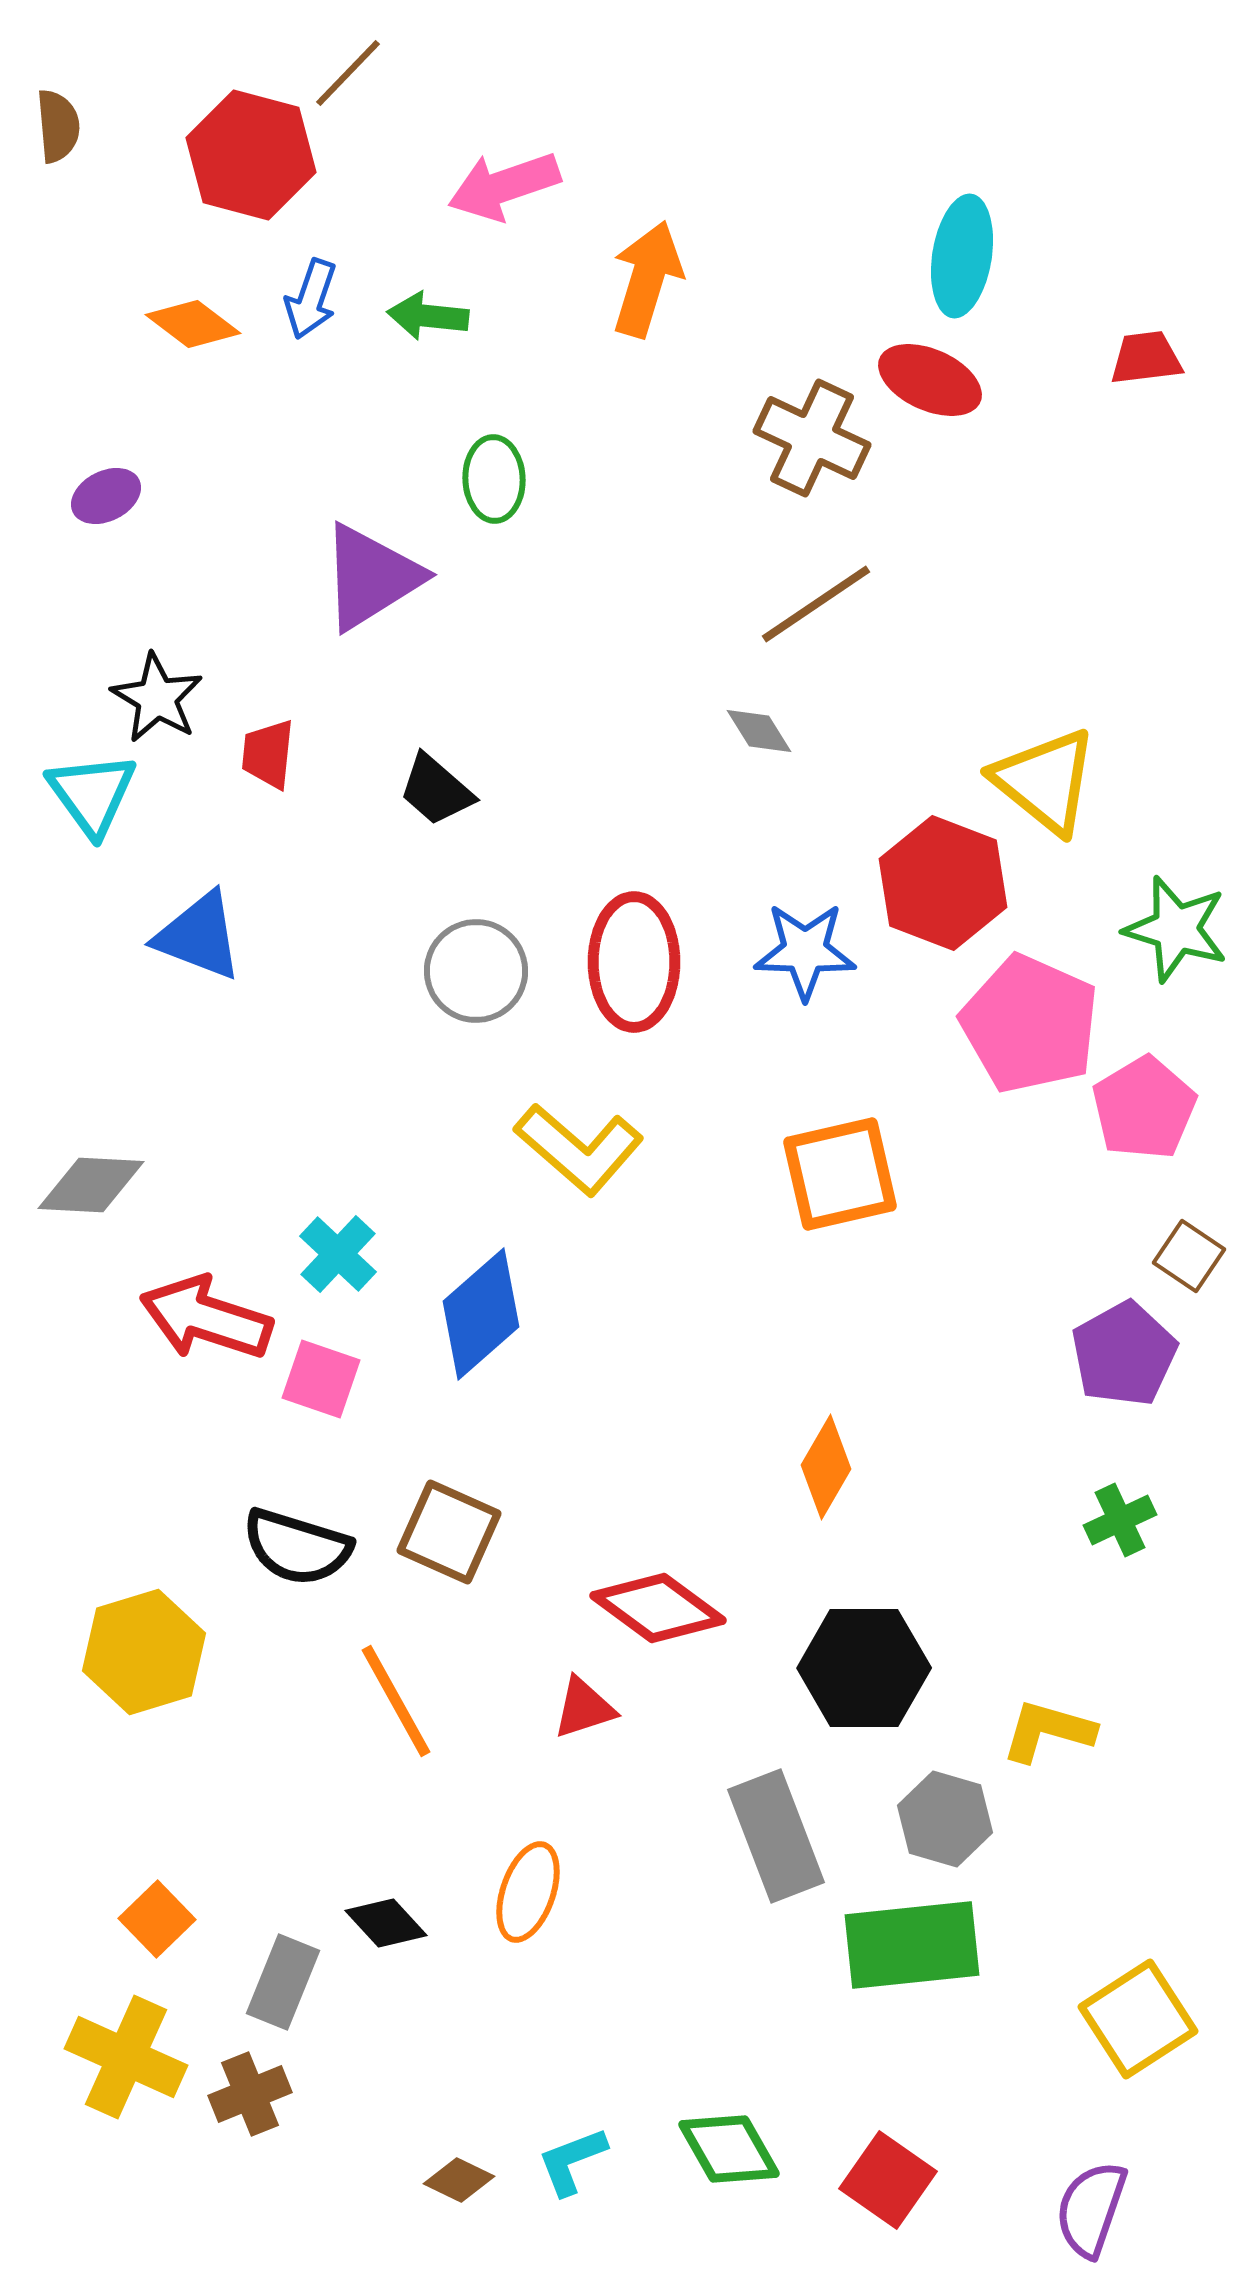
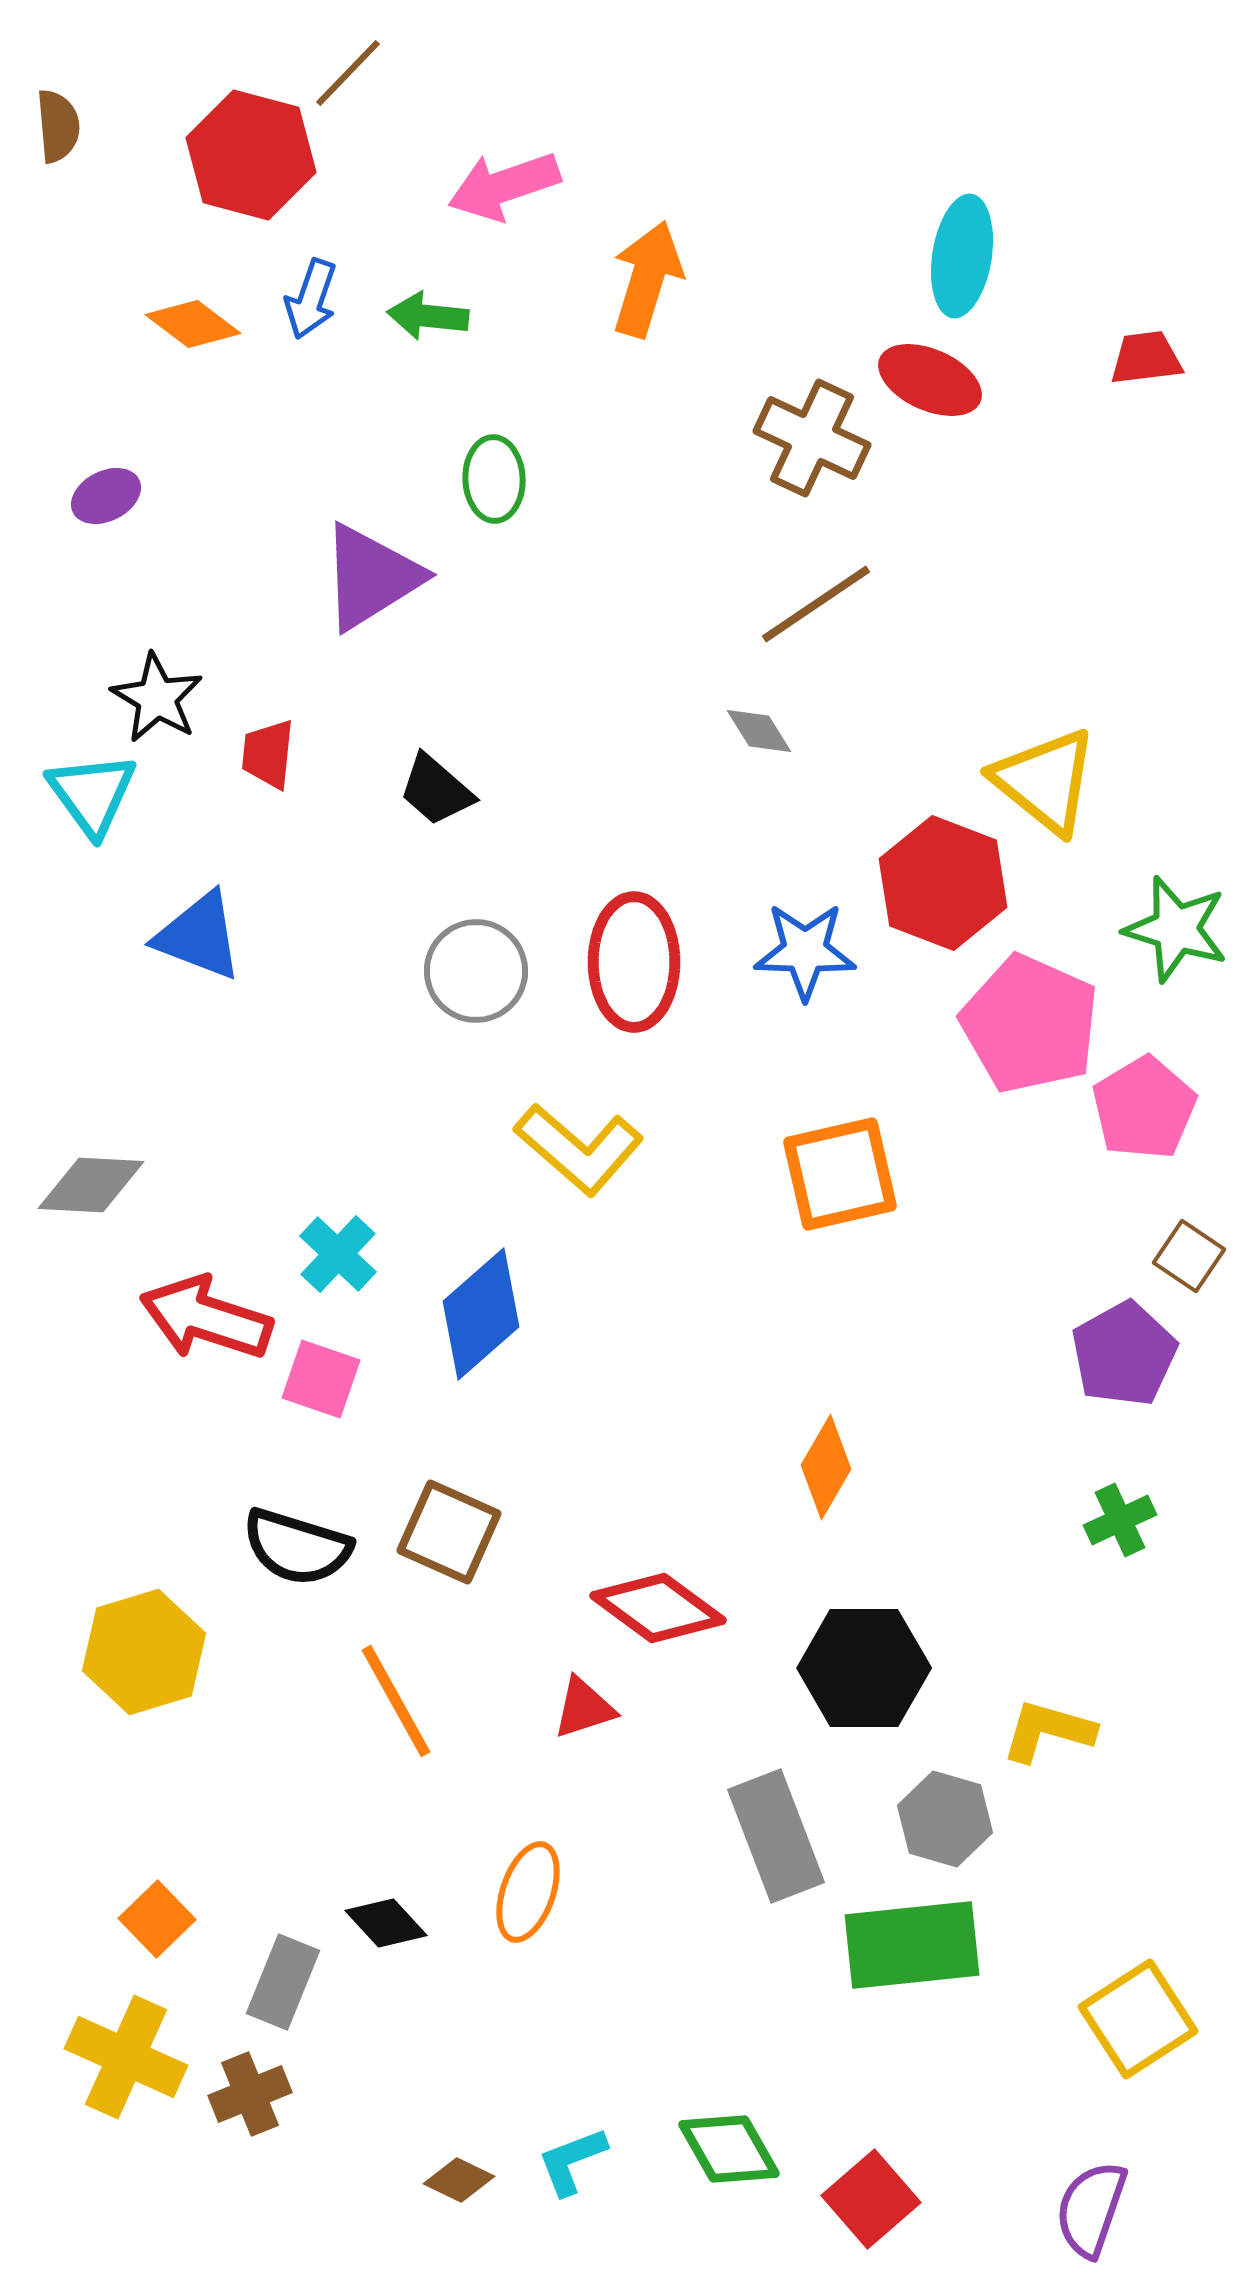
red square at (888, 2180): moved 17 px left, 19 px down; rotated 14 degrees clockwise
